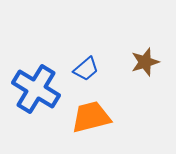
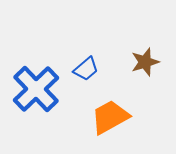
blue cross: rotated 15 degrees clockwise
orange trapezoid: moved 19 px right; rotated 15 degrees counterclockwise
